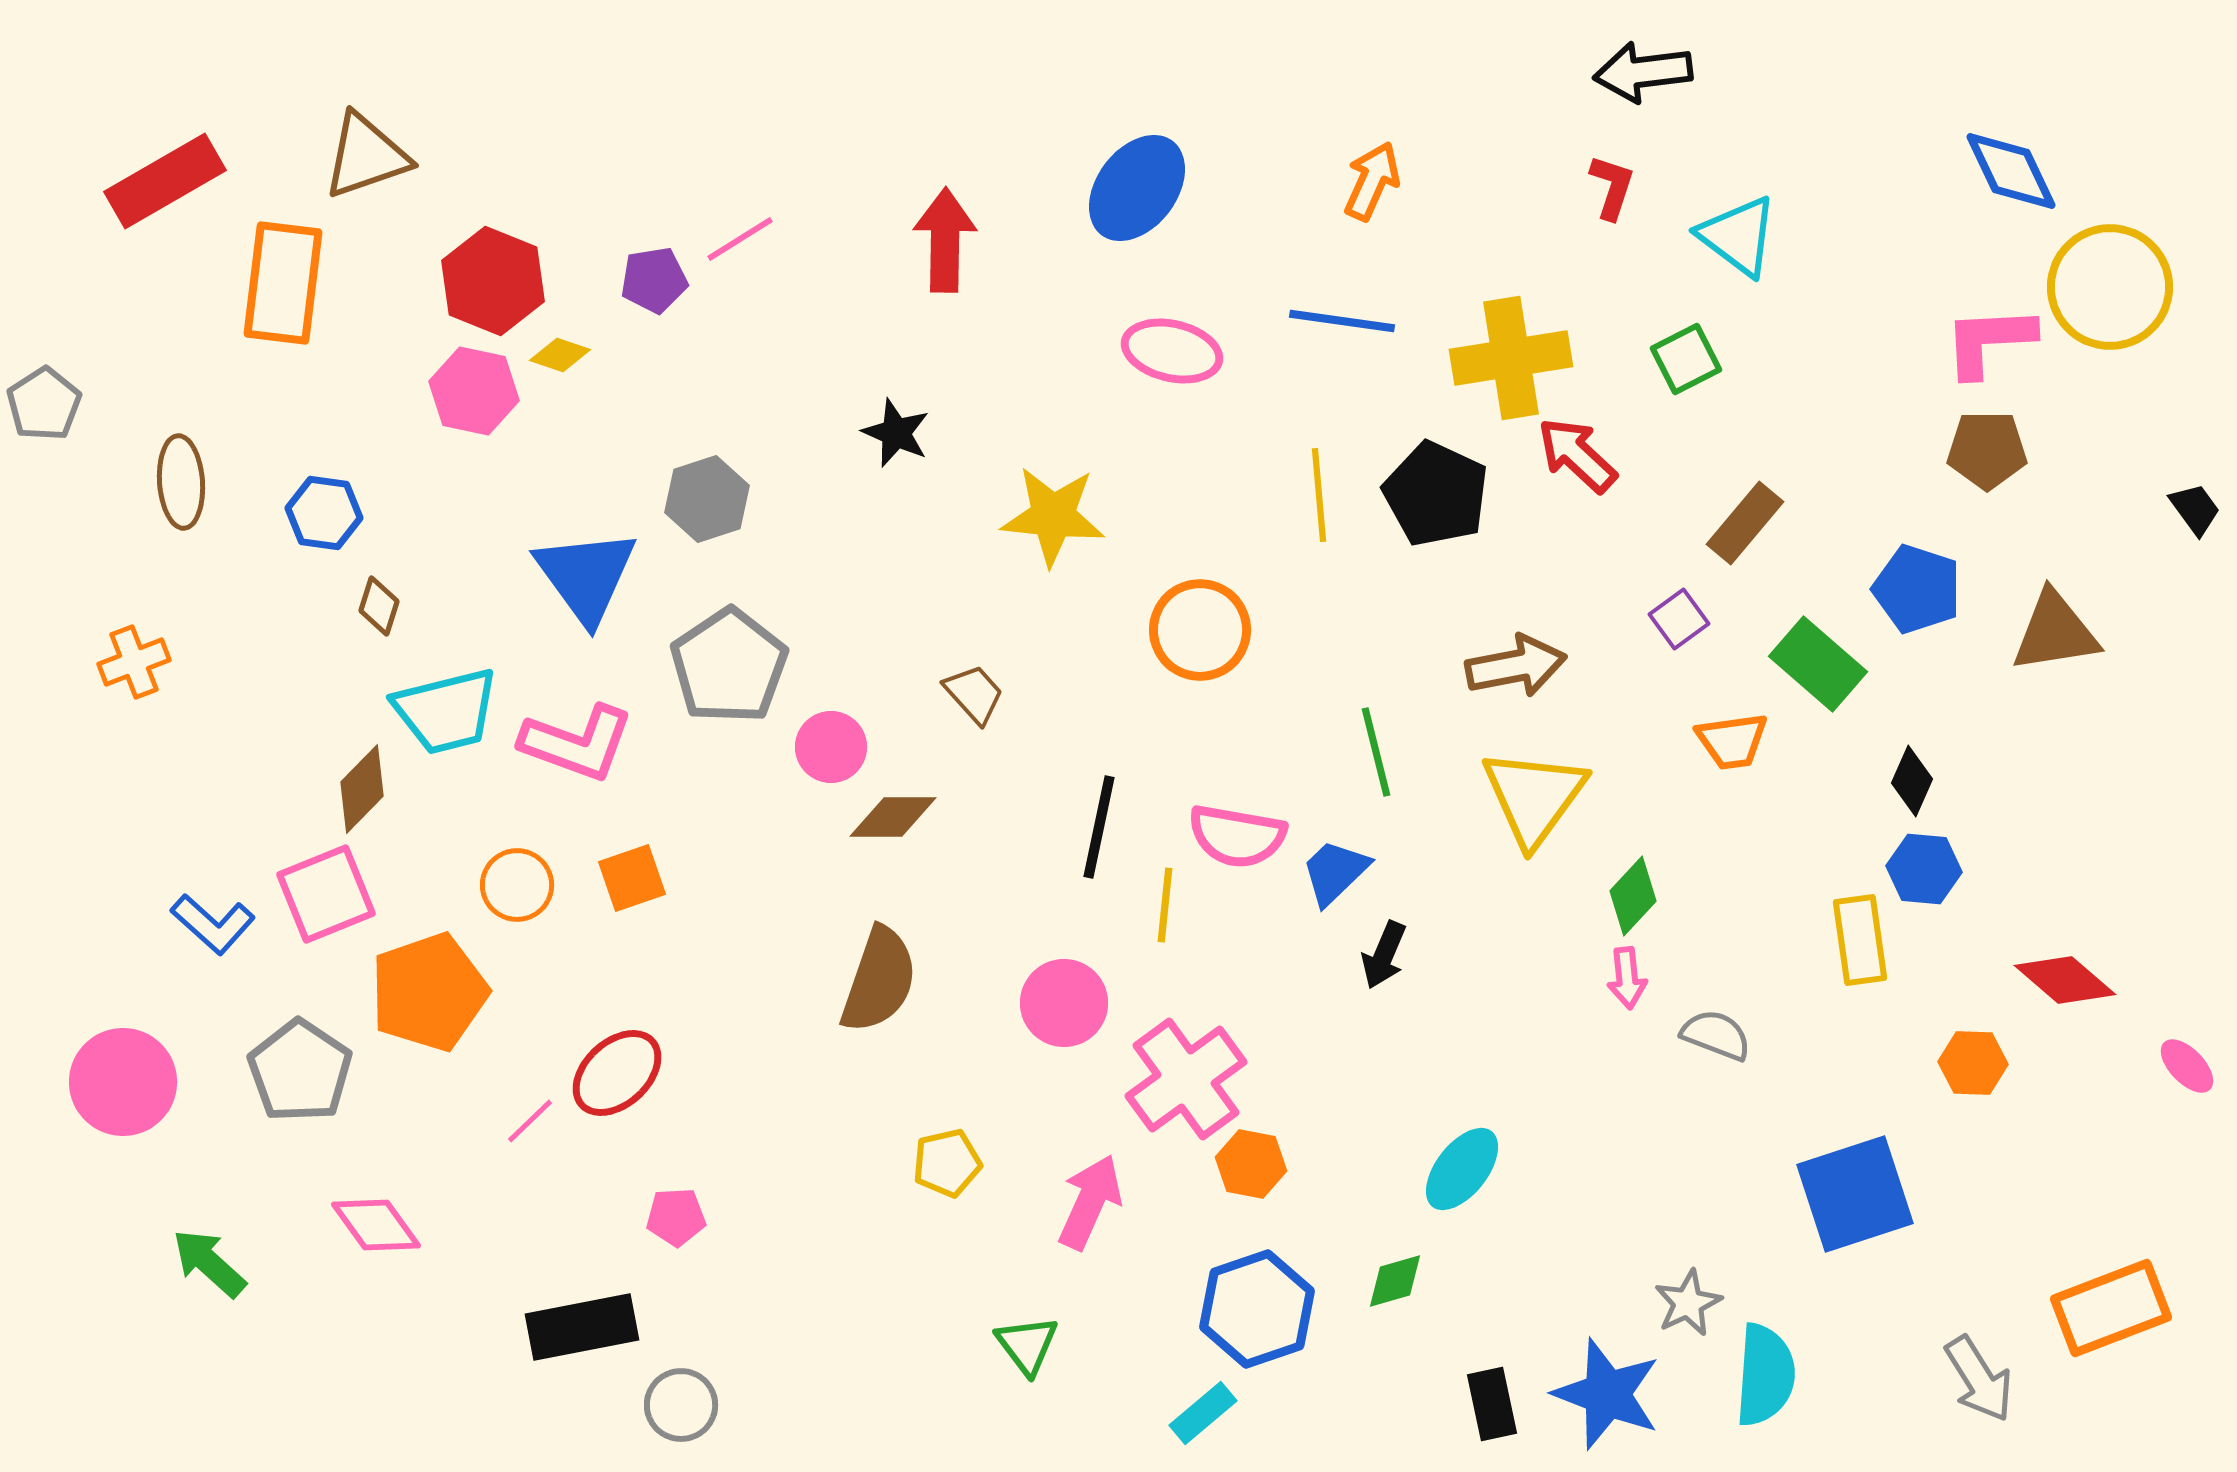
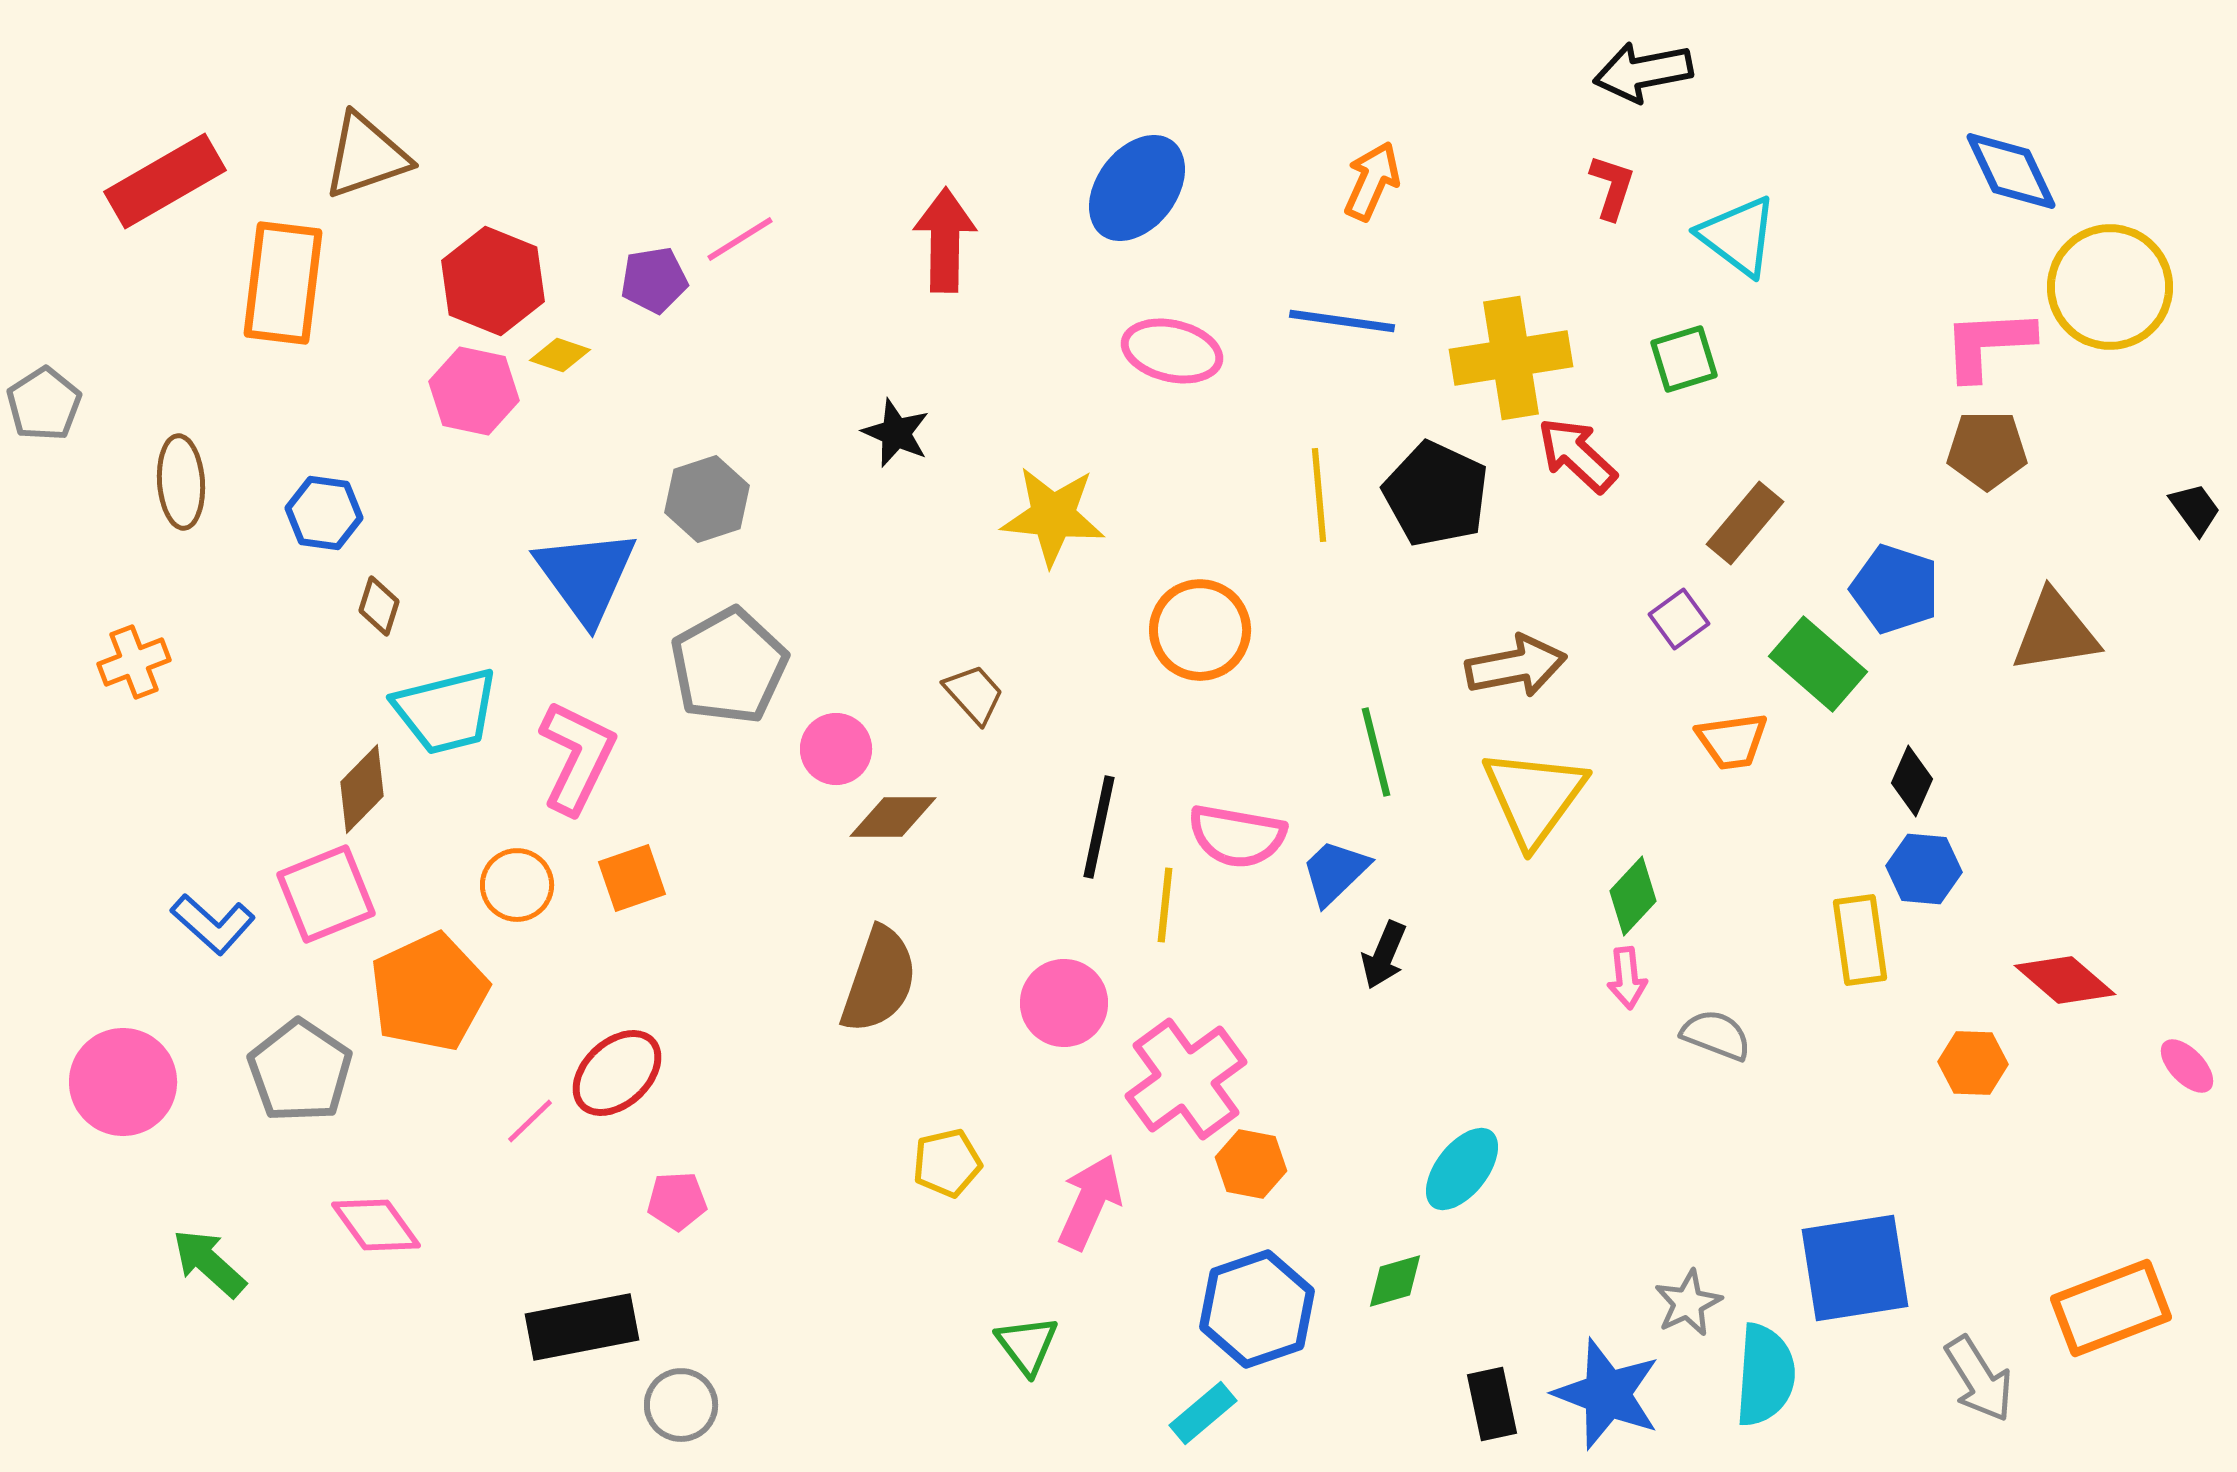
black arrow at (1643, 72): rotated 4 degrees counterclockwise
pink L-shape at (1989, 341): moved 1 px left, 3 px down
green square at (1686, 359): moved 2 px left; rotated 10 degrees clockwise
blue pentagon at (1917, 589): moved 22 px left
gray pentagon at (729, 666): rotated 5 degrees clockwise
pink L-shape at (577, 743): moved 14 px down; rotated 84 degrees counterclockwise
pink circle at (831, 747): moved 5 px right, 2 px down
orange pentagon at (429, 992): rotated 6 degrees counterclockwise
blue square at (1855, 1194): moved 74 px down; rotated 9 degrees clockwise
pink pentagon at (676, 1217): moved 1 px right, 16 px up
